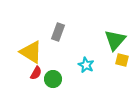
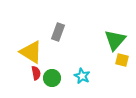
cyan star: moved 4 px left, 11 px down
red semicircle: rotated 40 degrees counterclockwise
green circle: moved 1 px left, 1 px up
